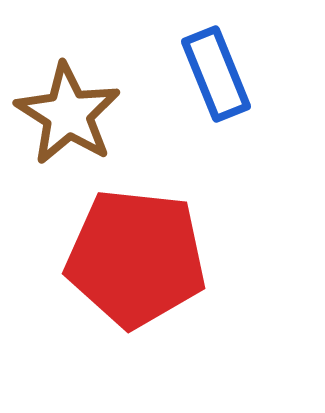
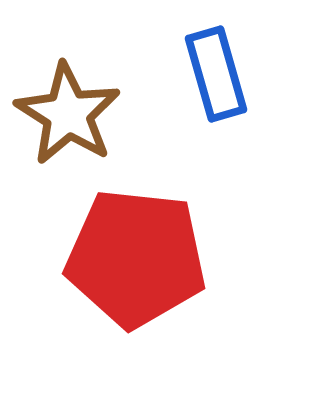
blue rectangle: rotated 6 degrees clockwise
